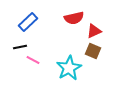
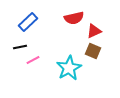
pink line: rotated 56 degrees counterclockwise
